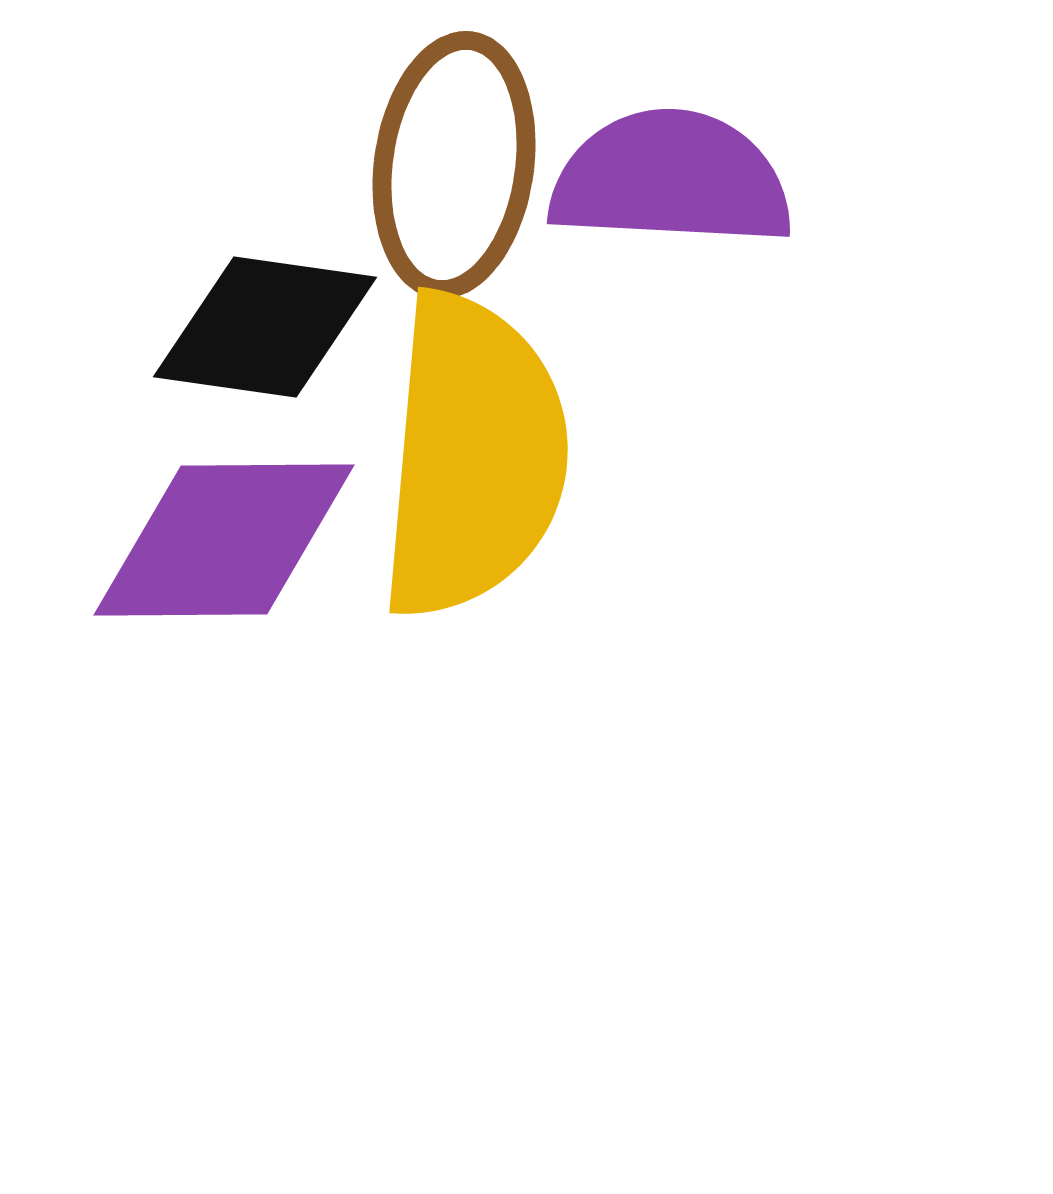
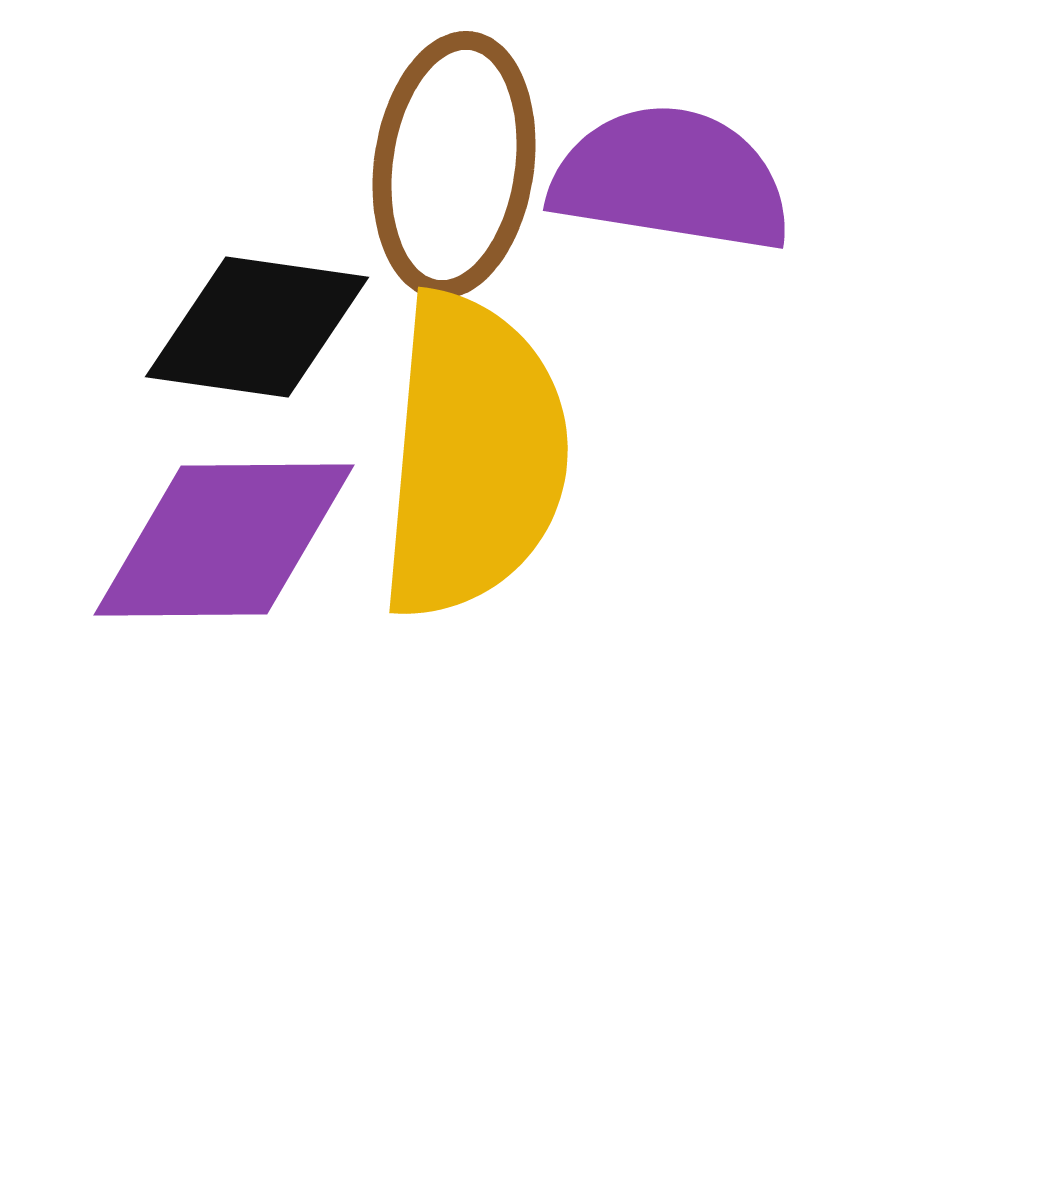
purple semicircle: rotated 6 degrees clockwise
black diamond: moved 8 px left
